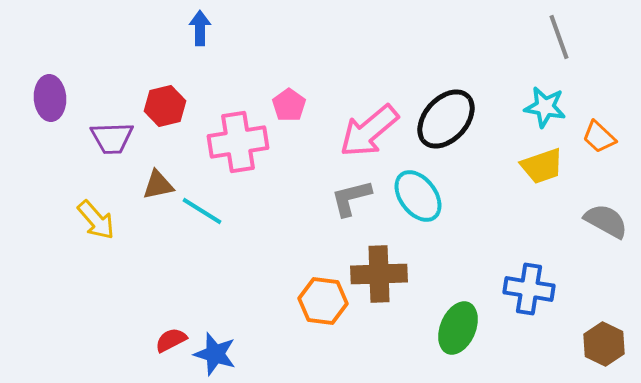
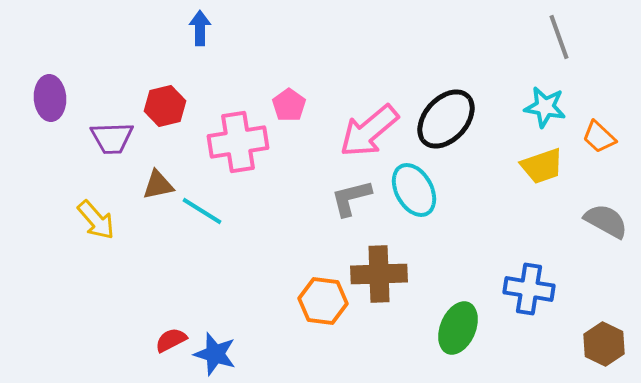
cyan ellipse: moved 4 px left, 6 px up; rotated 8 degrees clockwise
